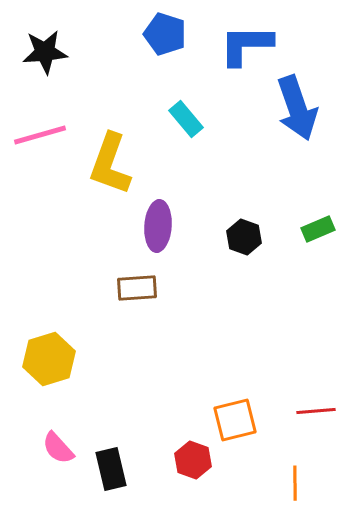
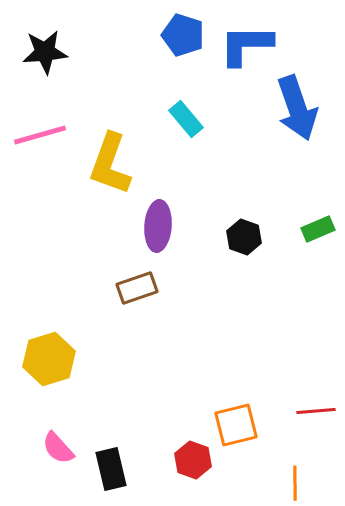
blue pentagon: moved 18 px right, 1 px down
brown rectangle: rotated 15 degrees counterclockwise
orange square: moved 1 px right, 5 px down
